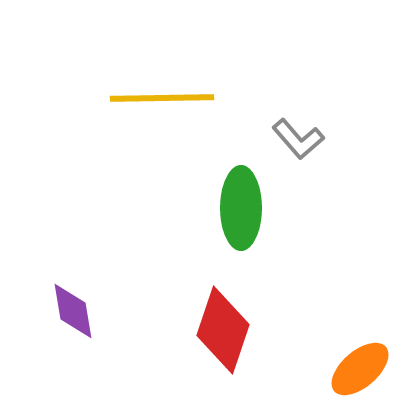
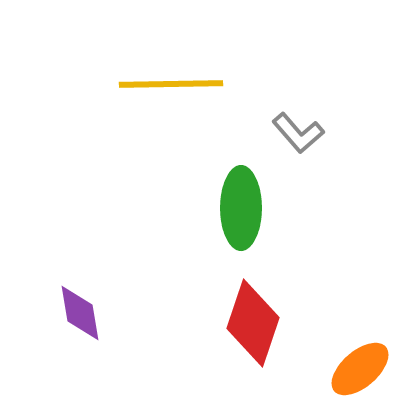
yellow line: moved 9 px right, 14 px up
gray L-shape: moved 6 px up
purple diamond: moved 7 px right, 2 px down
red diamond: moved 30 px right, 7 px up
